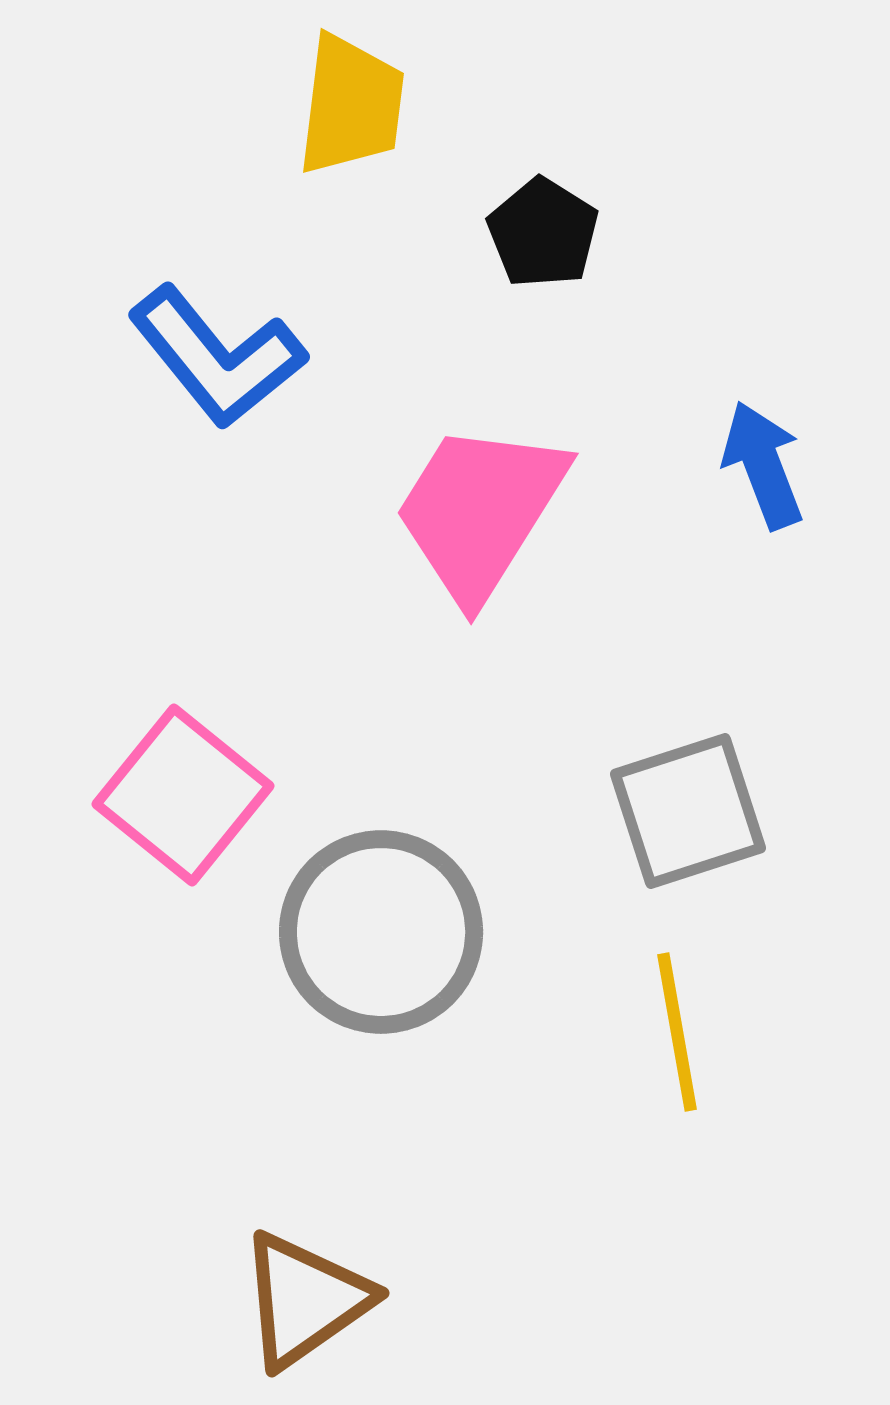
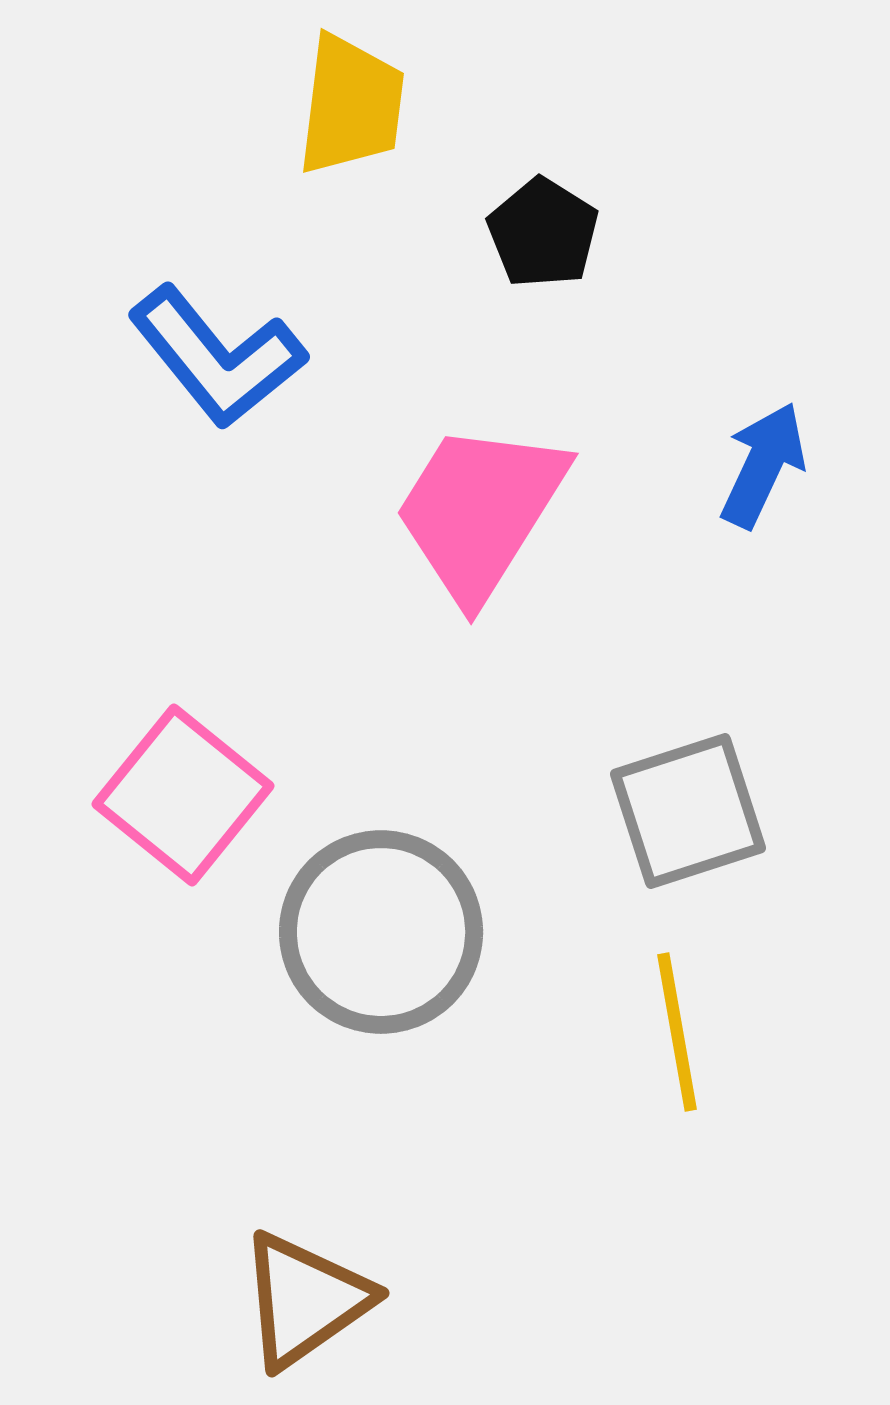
blue arrow: rotated 46 degrees clockwise
